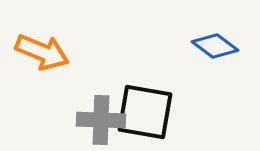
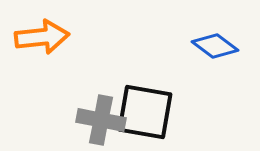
orange arrow: moved 15 px up; rotated 28 degrees counterclockwise
gray cross: rotated 9 degrees clockwise
